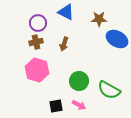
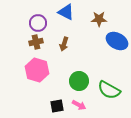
blue ellipse: moved 2 px down
black square: moved 1 px right
